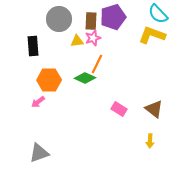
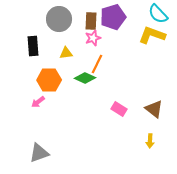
yellow triangle: moved 11 px left, 12 px down
